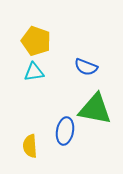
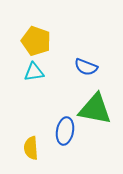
yellow semicircle: moved 1 px right, 2 px down
